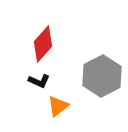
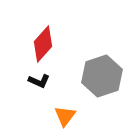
gray hexagon: rotated 9 degrees clockwise
orange triangle: moved 7 px right, 10 px down; rotated 15 degrees counterclockwise
